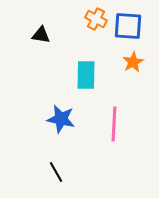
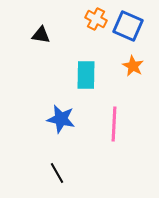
blue square: rotated 20 degrees clockwise
orange star: moved 4 px down; rotated 15 degrees counterclockwise
black line: moved 1 px right, 1 px down
